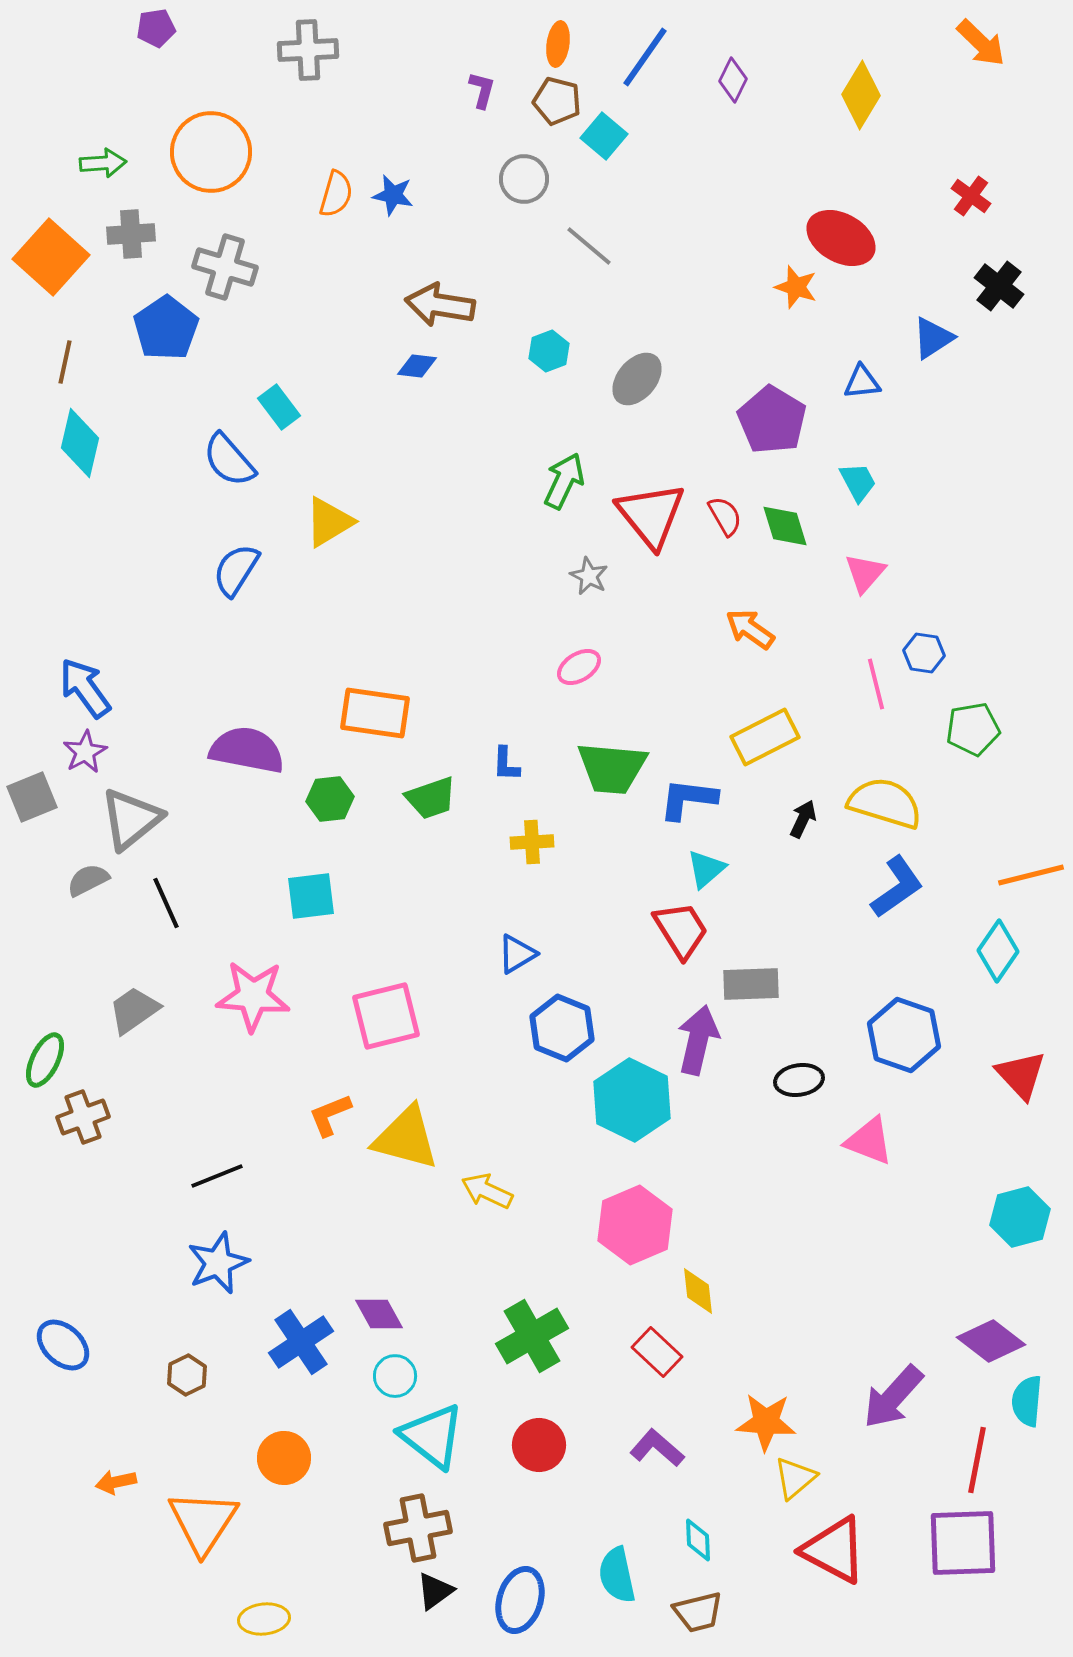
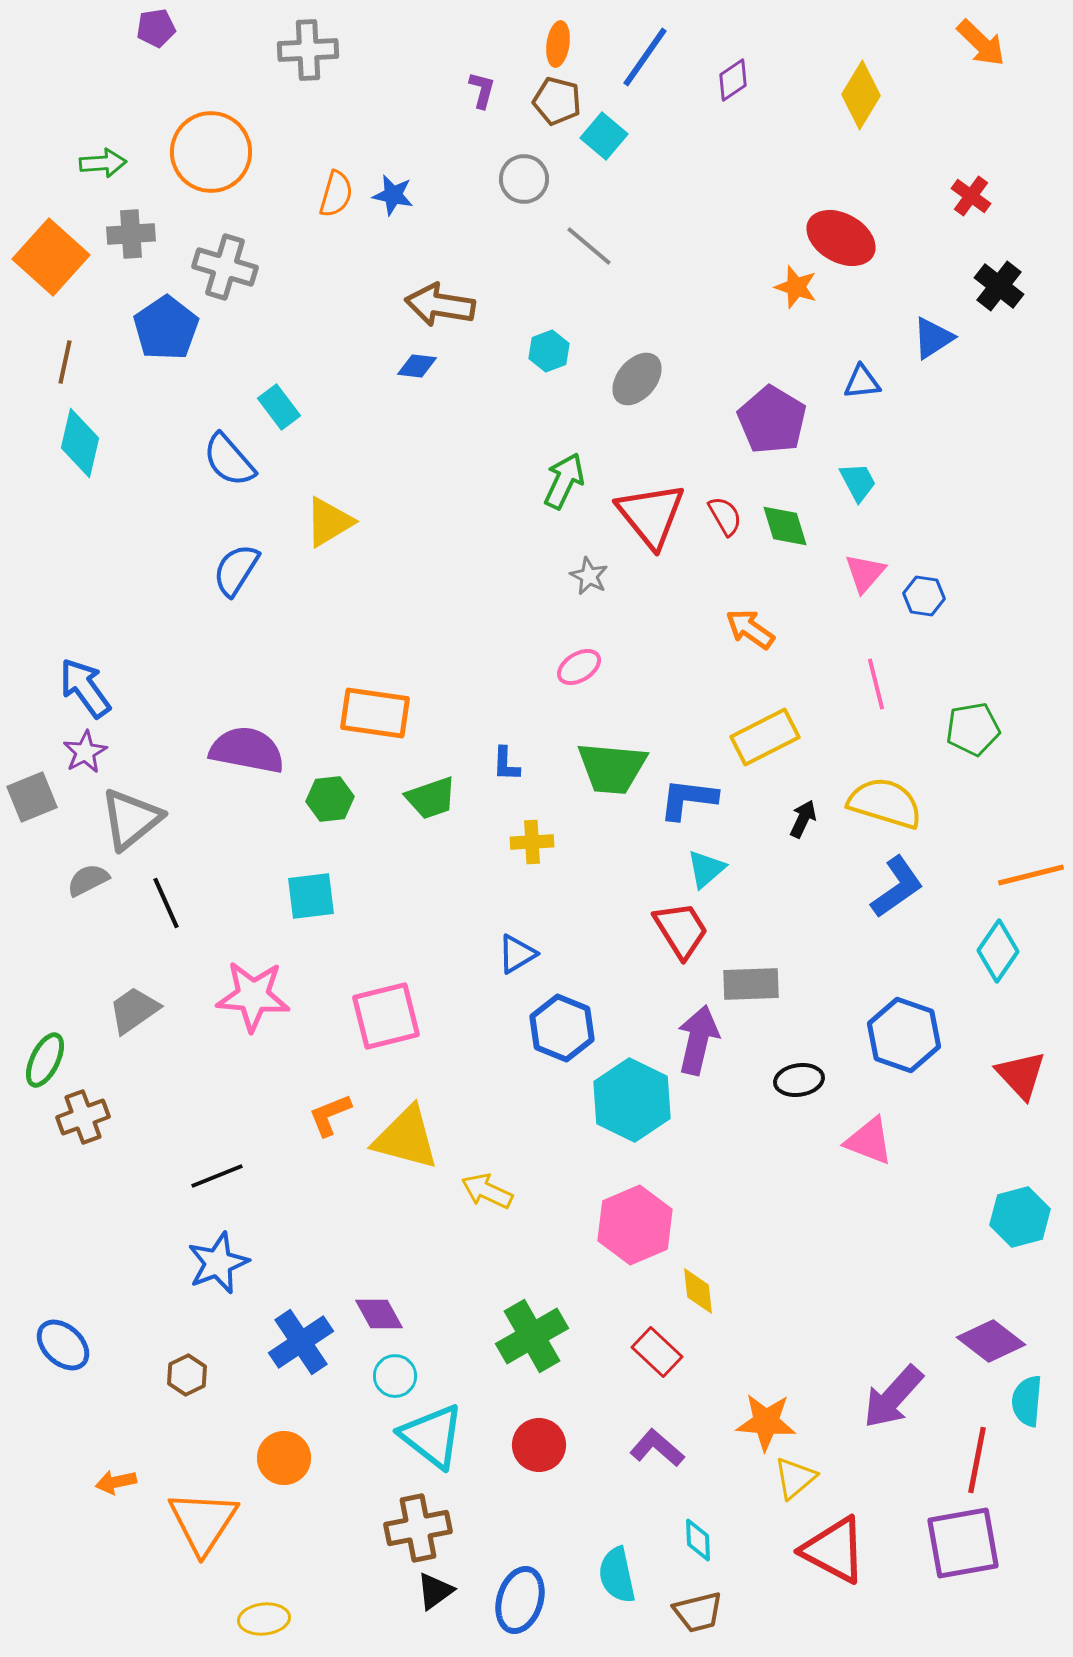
purple diamond at (733, 80): rotated 30 degrees clockwise
blue hexagon at (924, 653): moved 57 px up
purple square at (963, 1543): rotated 8 degrees counterclockwise
